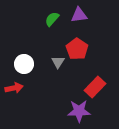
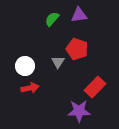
red pentagon: rotated 15 degrees counterclockwise
white circle: moved 1 px right, 2 px down
red arrow: moved 16 px right
